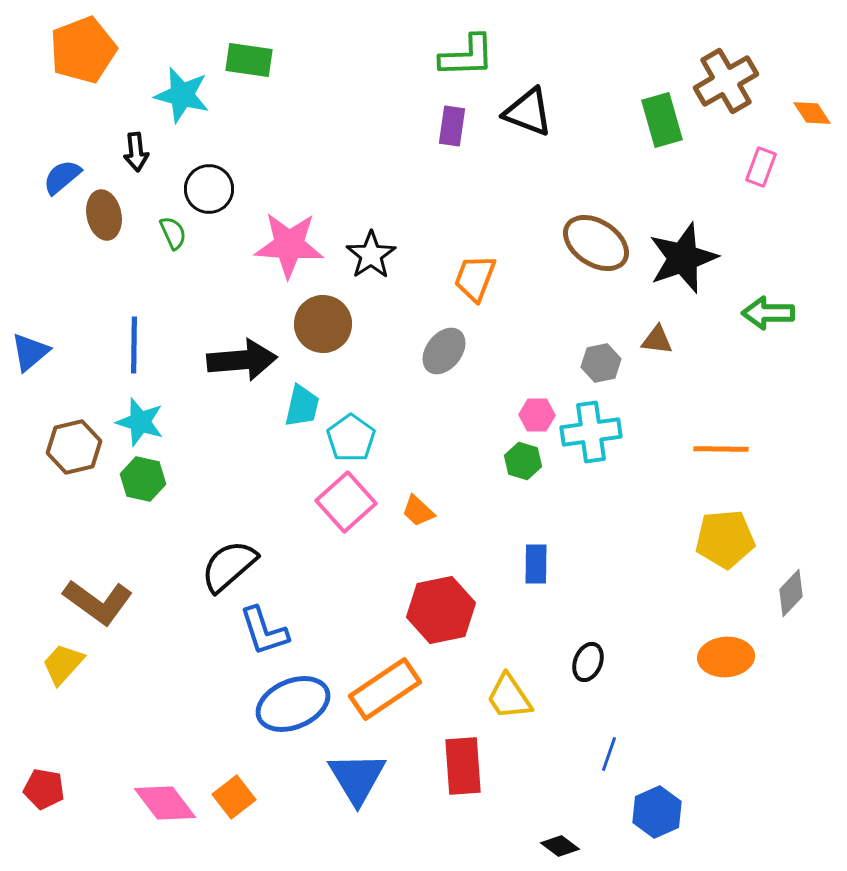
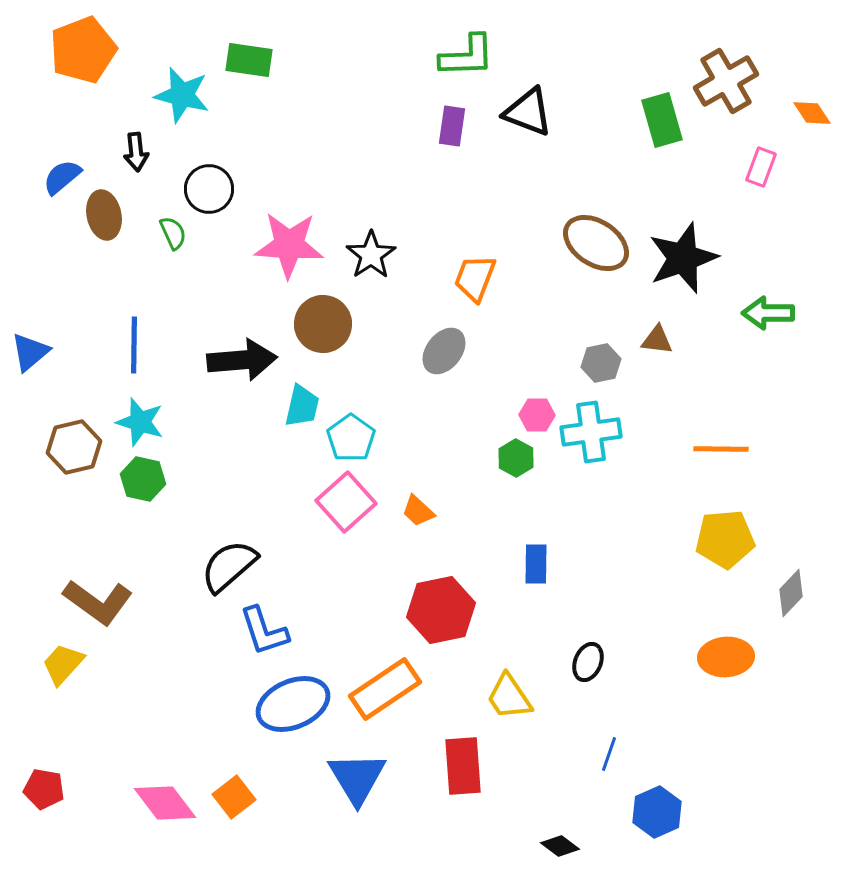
green hexagon at (523, 461): moved 7 px left, 3 px up; rotated 12 degrees clockwise
